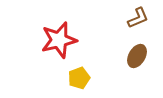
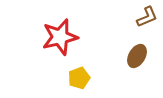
brown L-shape: moved 9 px right, 1 px up
red star: moved 1 px right, 3 px up
